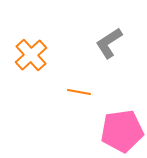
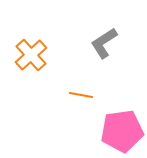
gray L-shape: moved 5 px left
orange line: moved 2 px right, 3 px down
